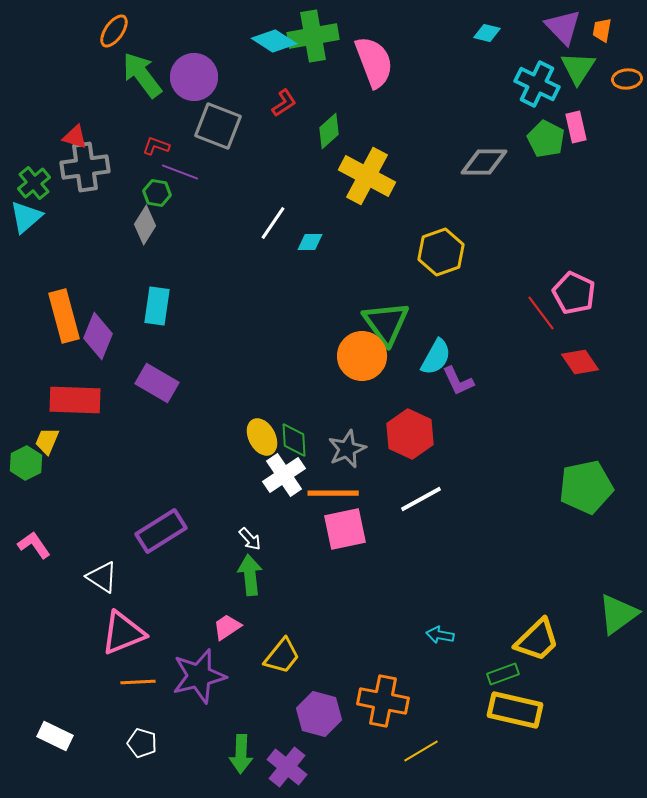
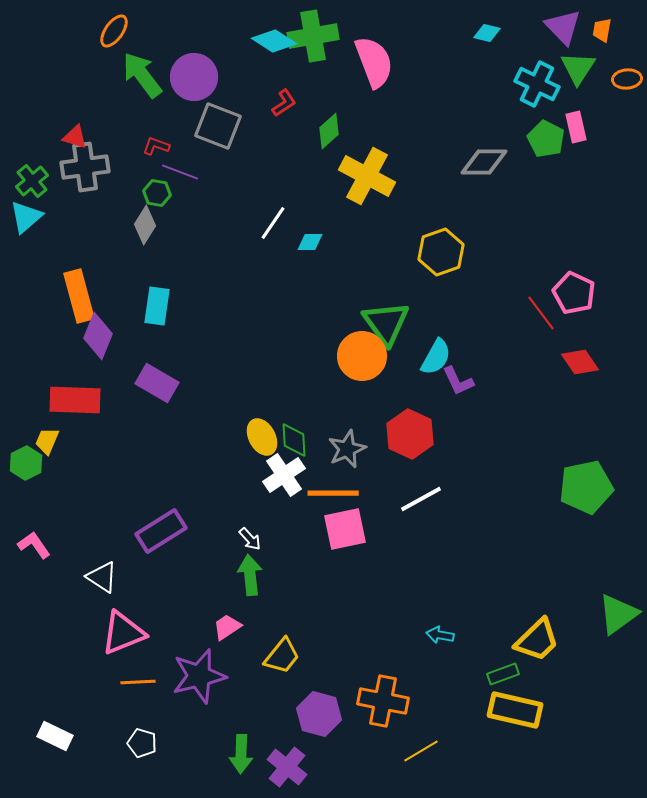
green cross at (34, 183): moved 2 px left, 2 px up
orange rectangle at (64, 316): moved 15 px right, 20 px up
